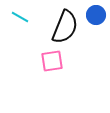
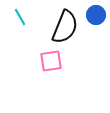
cyan line: rotated 30 degrees clockwise
pink square: moved 1 px left
